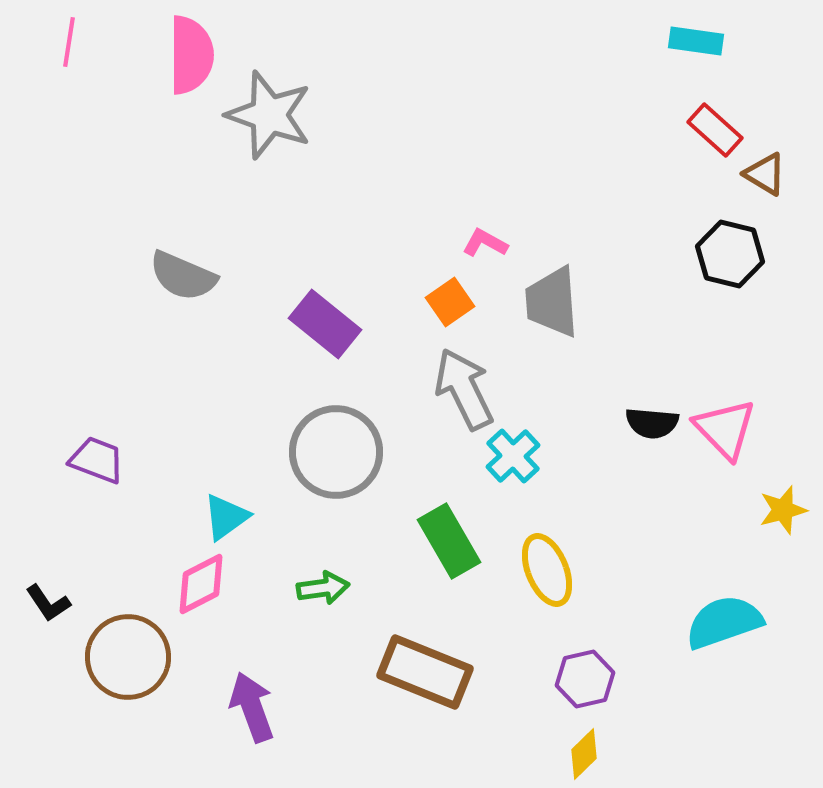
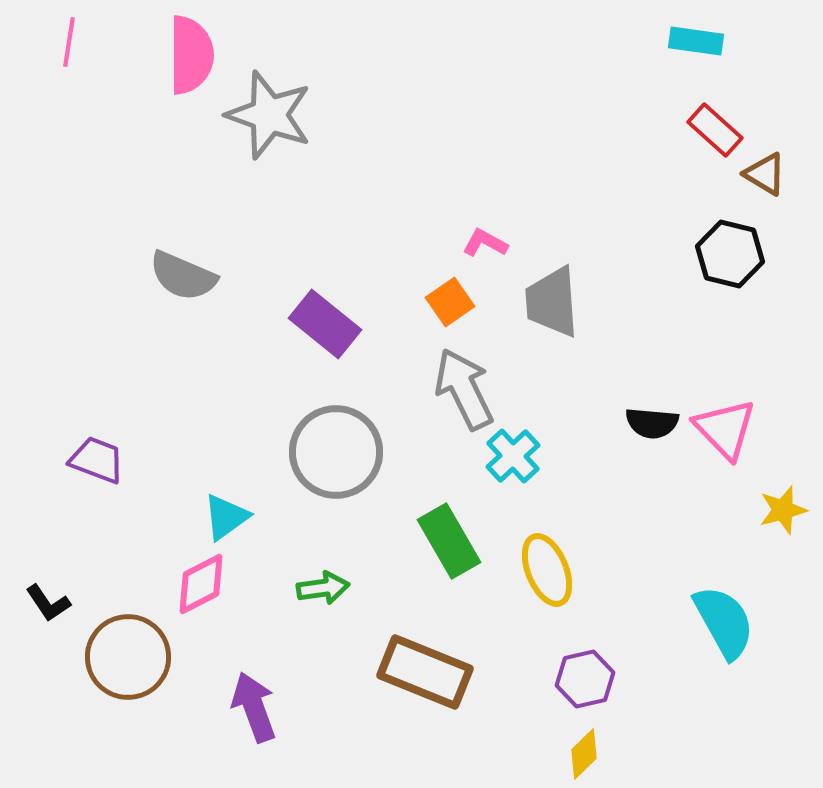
cyan semicircle: rotated 80 degrees clockwise
purple arrow: moved 2 px right
